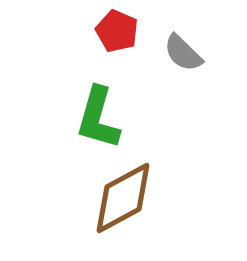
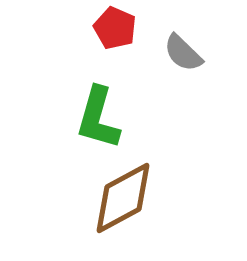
red pentagon: moved 2 px left, 3 px up
